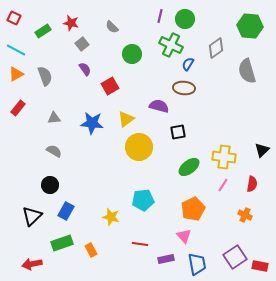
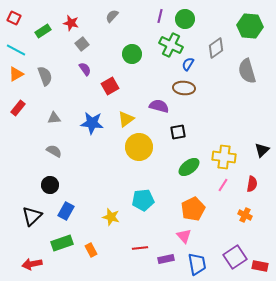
gray semicircle at (112, 27): moved 11 px up; rotated 88 degrees clockwise
red line at (140, 244): moved 4 px down; rotated 14 degrees counterclockwise
